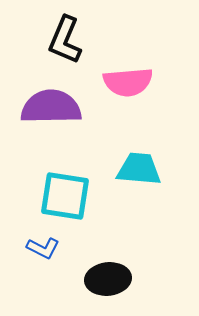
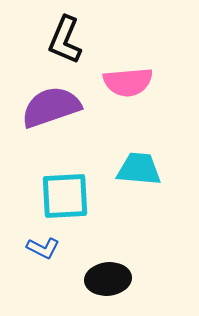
purple semicircle: rotated 18 degrees counterclockwise
cyan square: rotated 12 degrees counterclockwise
